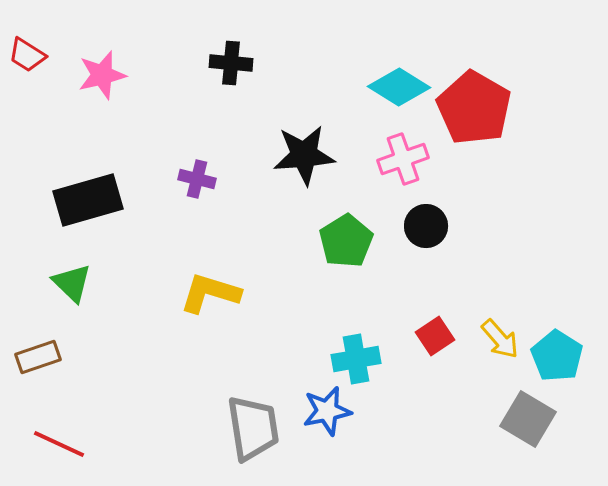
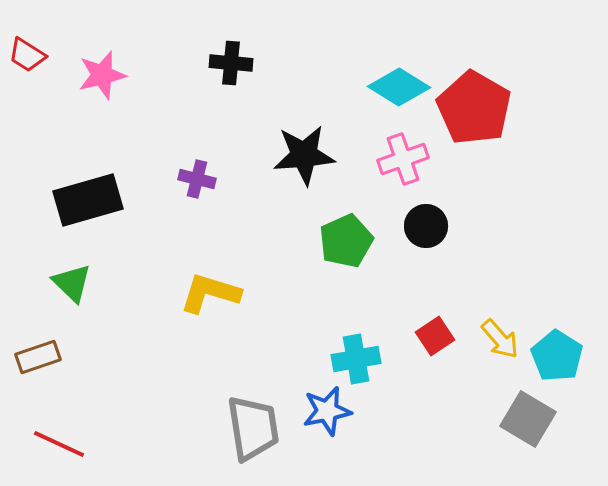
green pentagon: rotated 8 degrees clockwise
